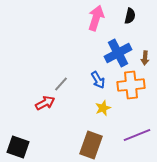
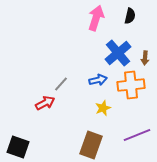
blue cross: rotated 12 degrees counterclockwise
blue arrow: rotated 72 degrees counterclockwise
